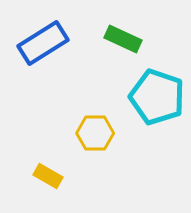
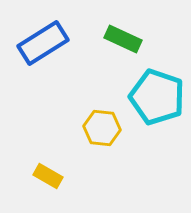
yellow hexagon: moved 7 px right, 5 px up; rotated 6 degrees clockwise
